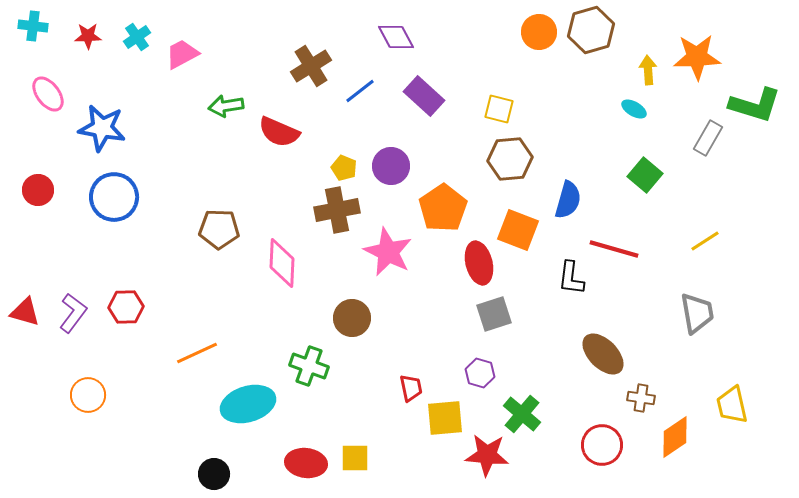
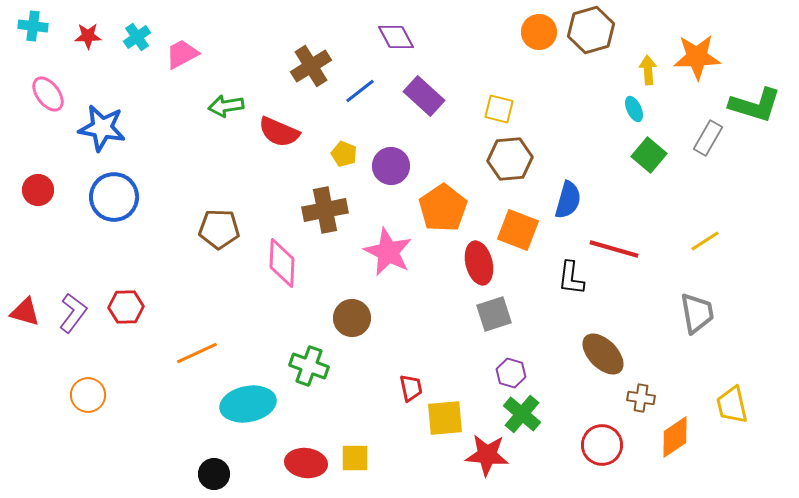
cyan ellipse at (634, 109): rotated 35 degrees clockwise
yellow pentagon at (344, 168): moved 14 px up
green square at (645, 175): moved 4 px right, 20 px up
brown cross at (337, 210): moved 12 px left
purple hexagon at (480, 373): moved 31 px right
cyan ellipse at (248, 404): rotated 6 degrees clockwise
